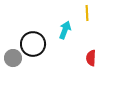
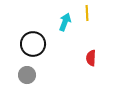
cyan arrow: moved 8 px up
gray circle: moved 14 px right, 17 px down
